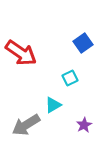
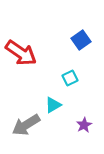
blue square: moved 2 px left, 3 px up
